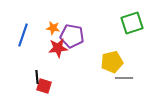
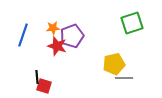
orange star: rotated 16 degrees counterclockwise
purple pentagon: rotated 30 degrees counterclockwise
red star: moved 1 px left, 2 px up; rotated 24 degrees clockwise
yellow pentagon: moved 2 px right, 2 px down
